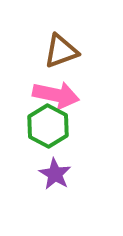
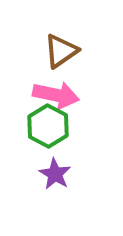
brown triangle: rotated 15 degrees counterclockwise
